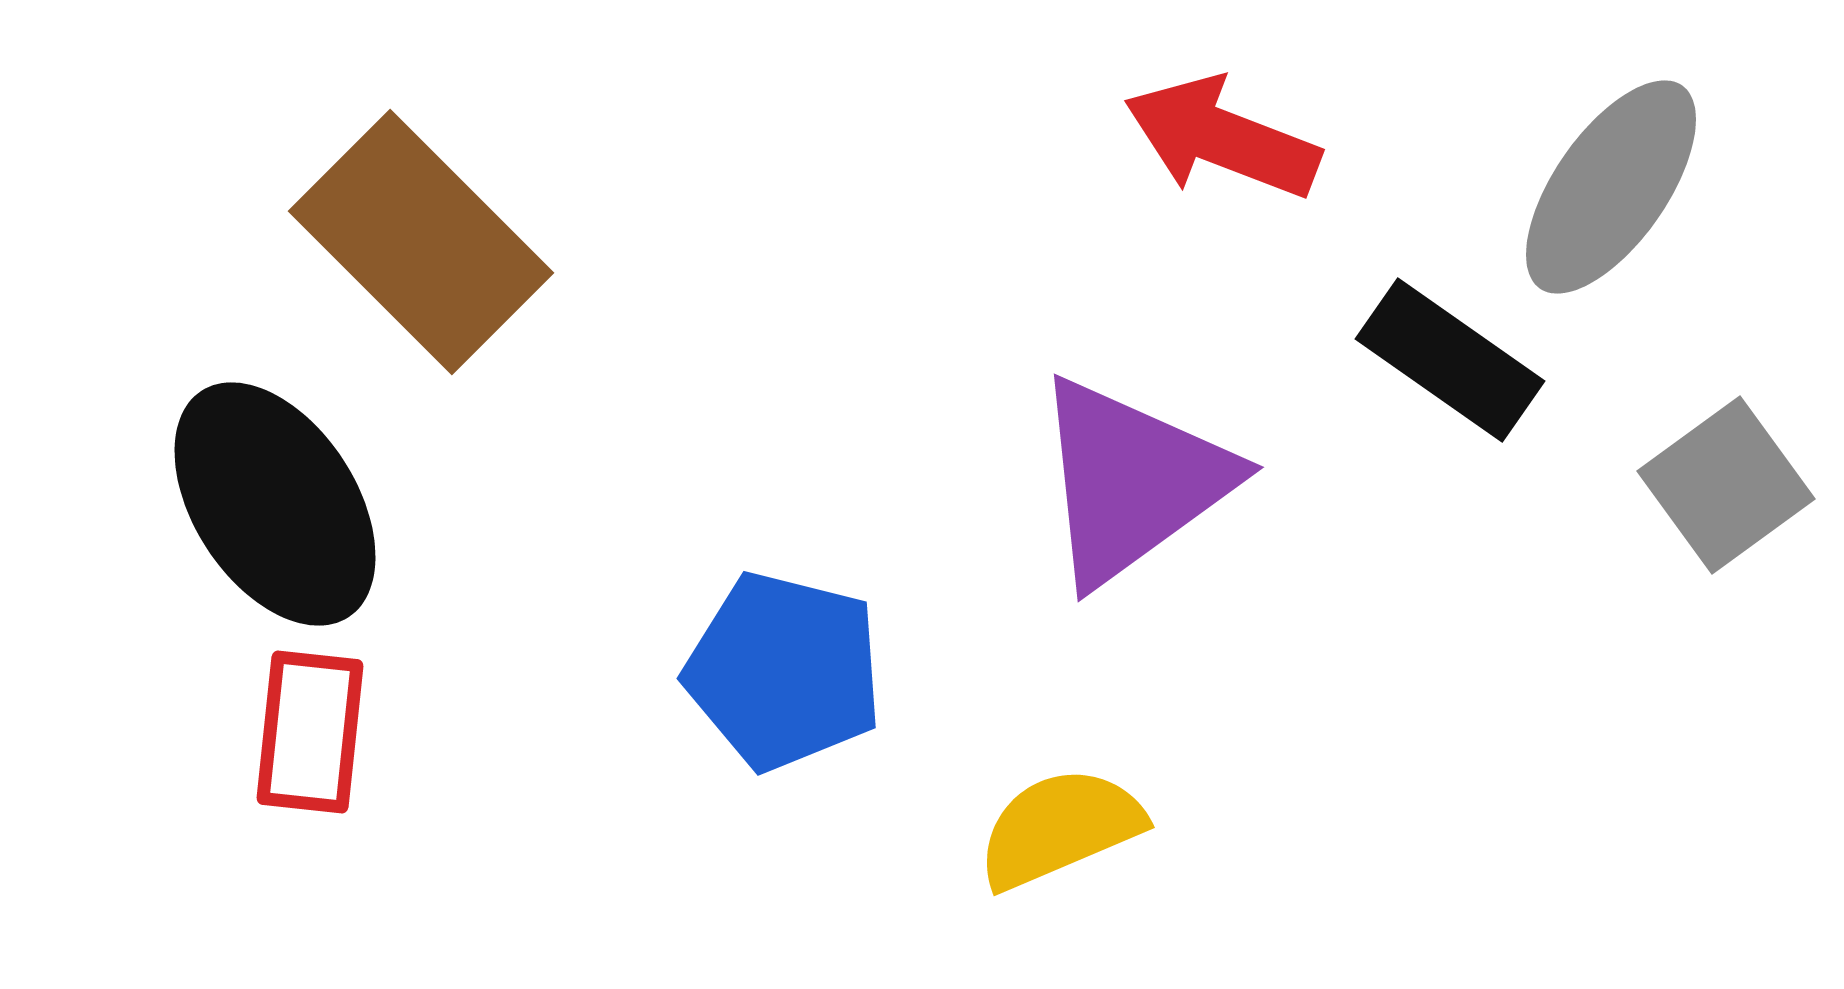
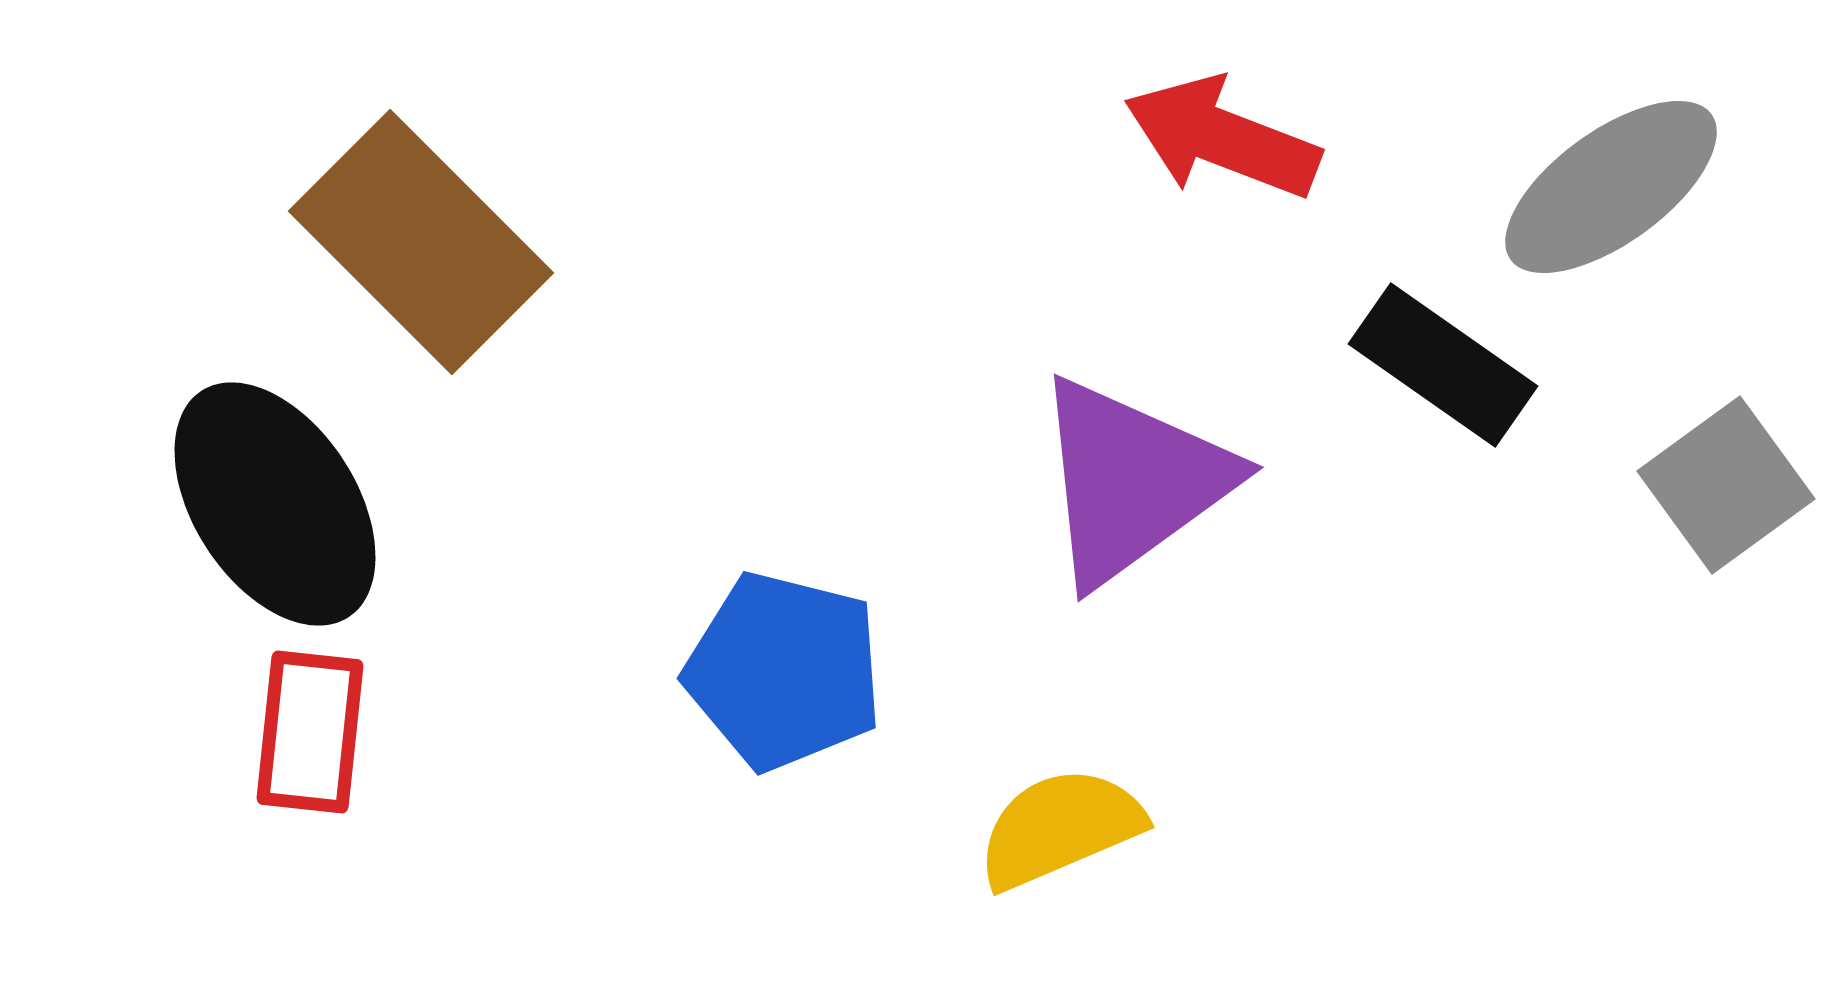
gray ellipse: rotated 19 degrees clockwise
black rectangle: moved 7 px left, 5 px down
